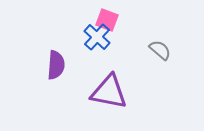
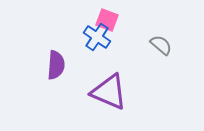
blue cross: rotated 8 degrees counterclockwise
gray semicircle: moved 1 px right, 5 px up
purple triangle: rotated 12 degrees clockwise
